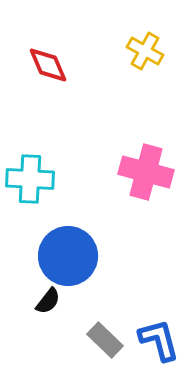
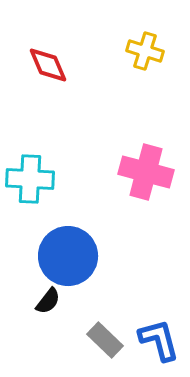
yellow cross: rotated 12 degrees counterclockwise
